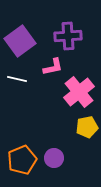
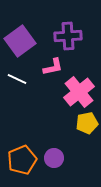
white line: rotated 12 degrees clockwise
yellow pentagon: moved 4 px up
